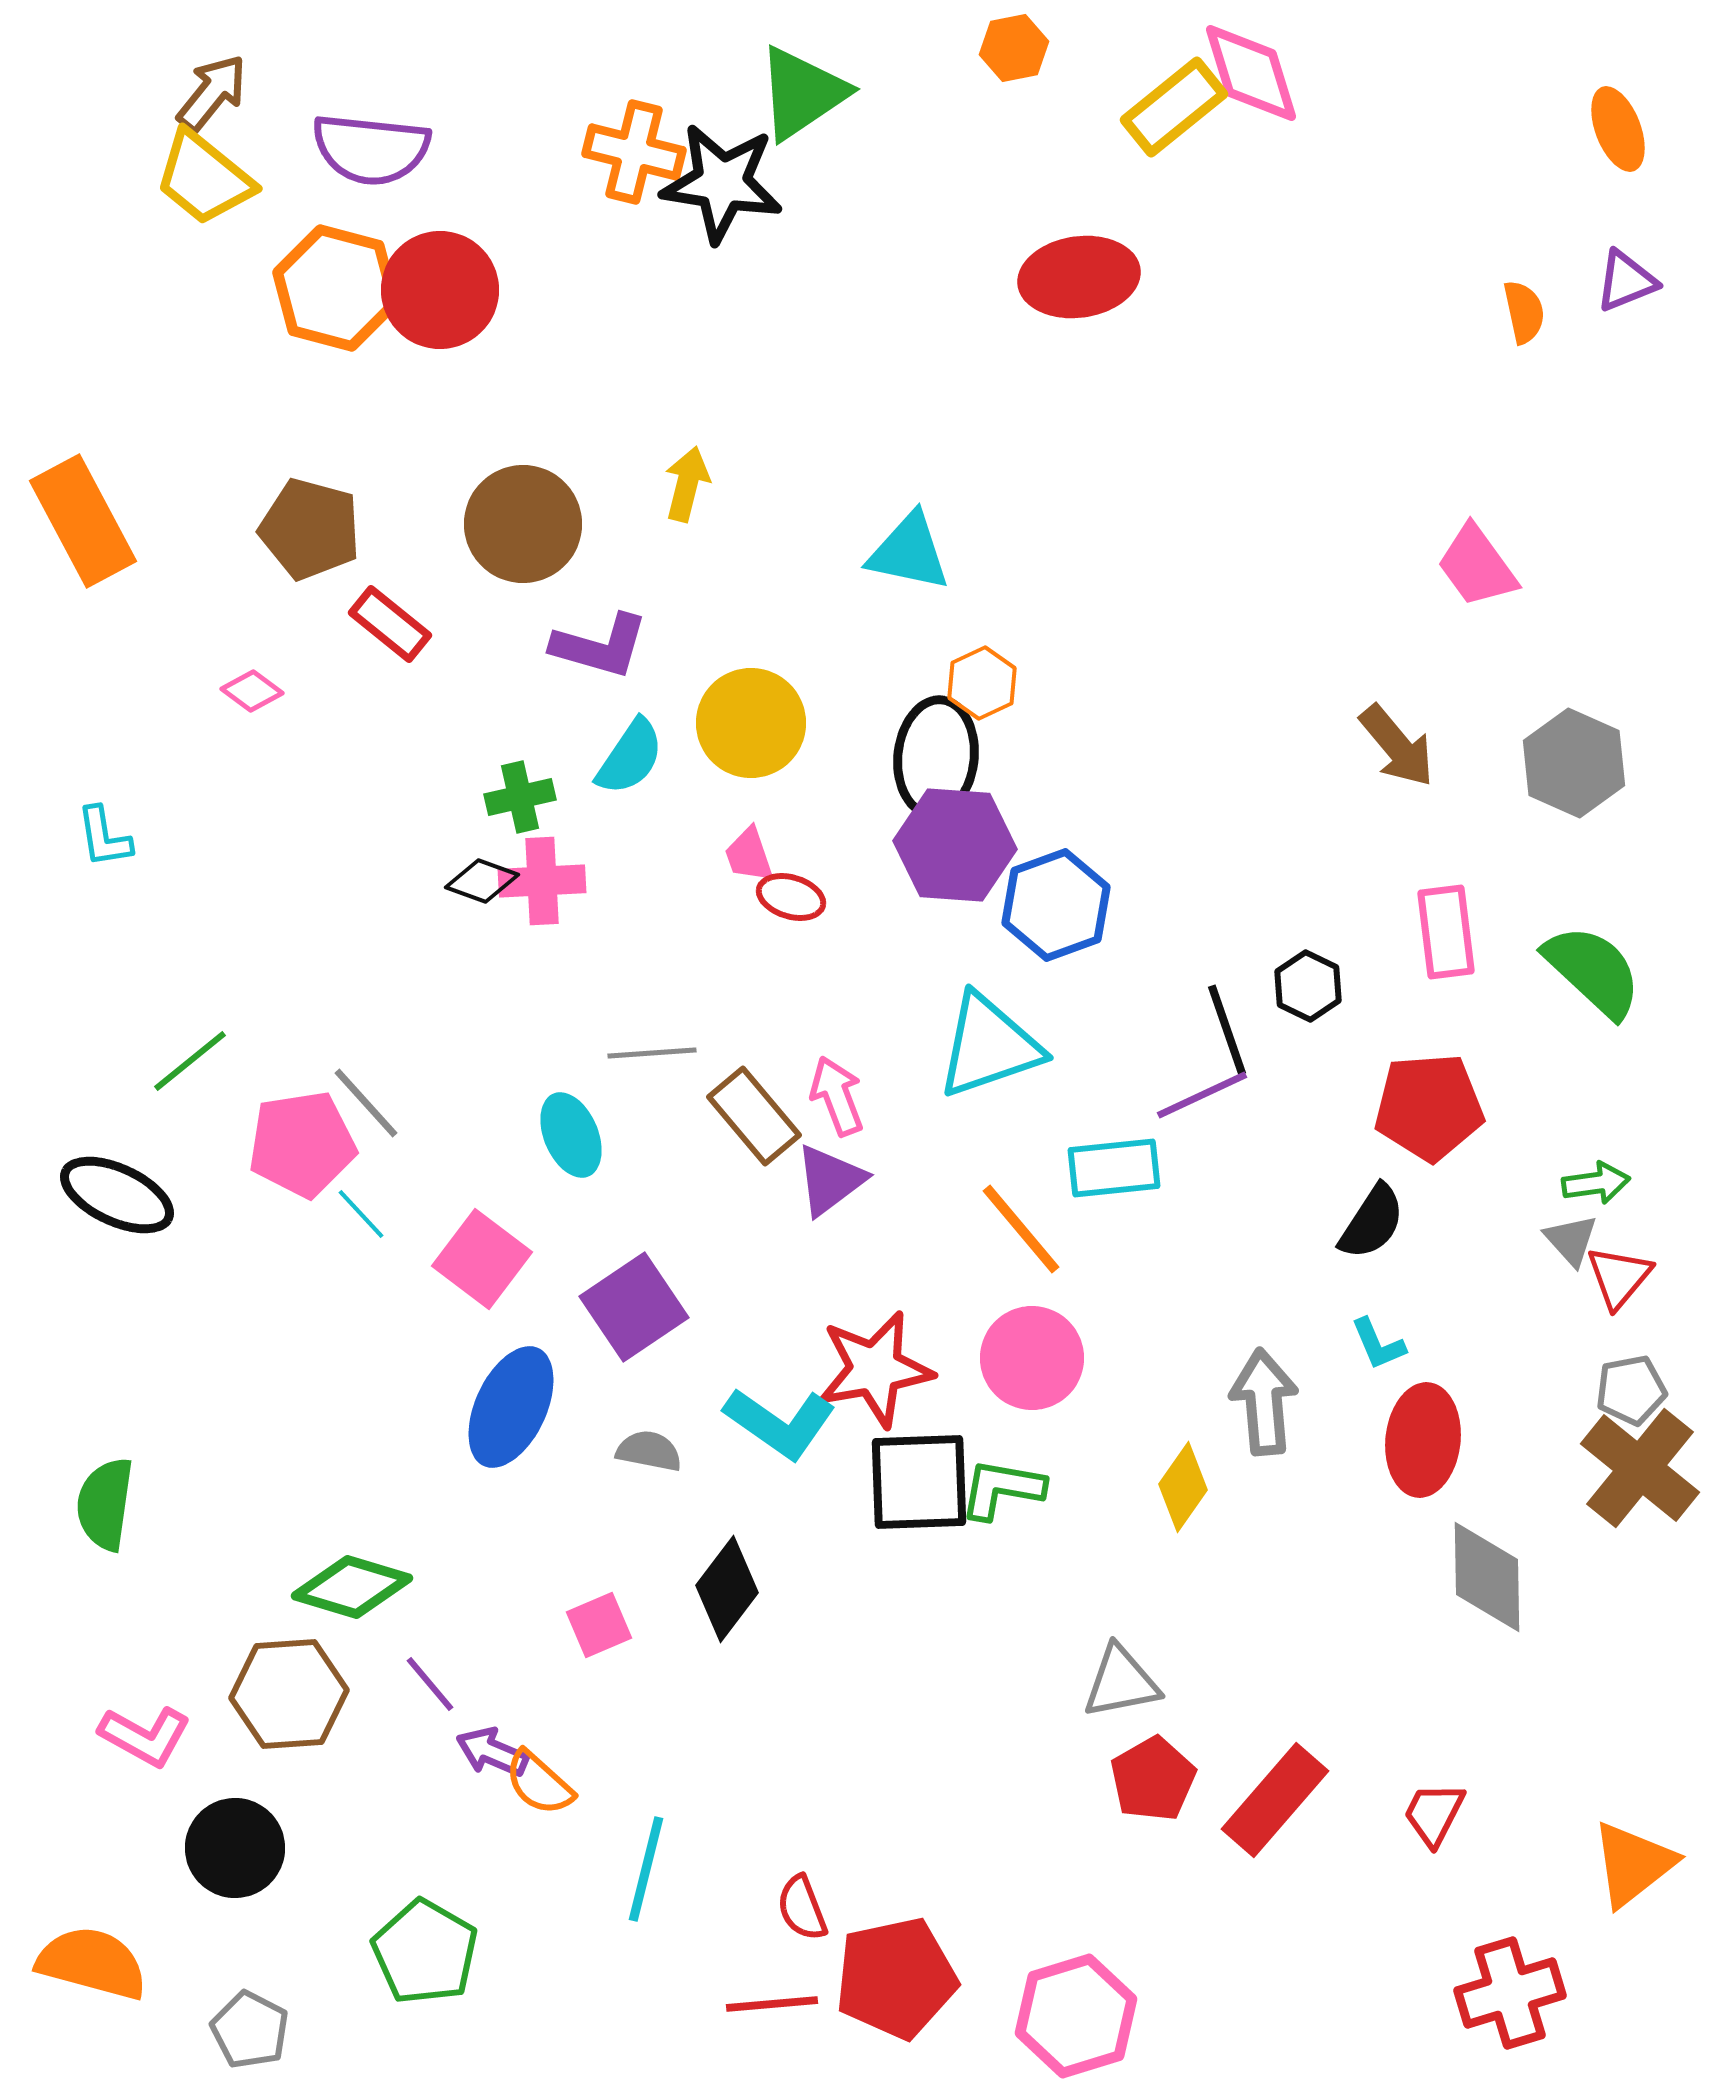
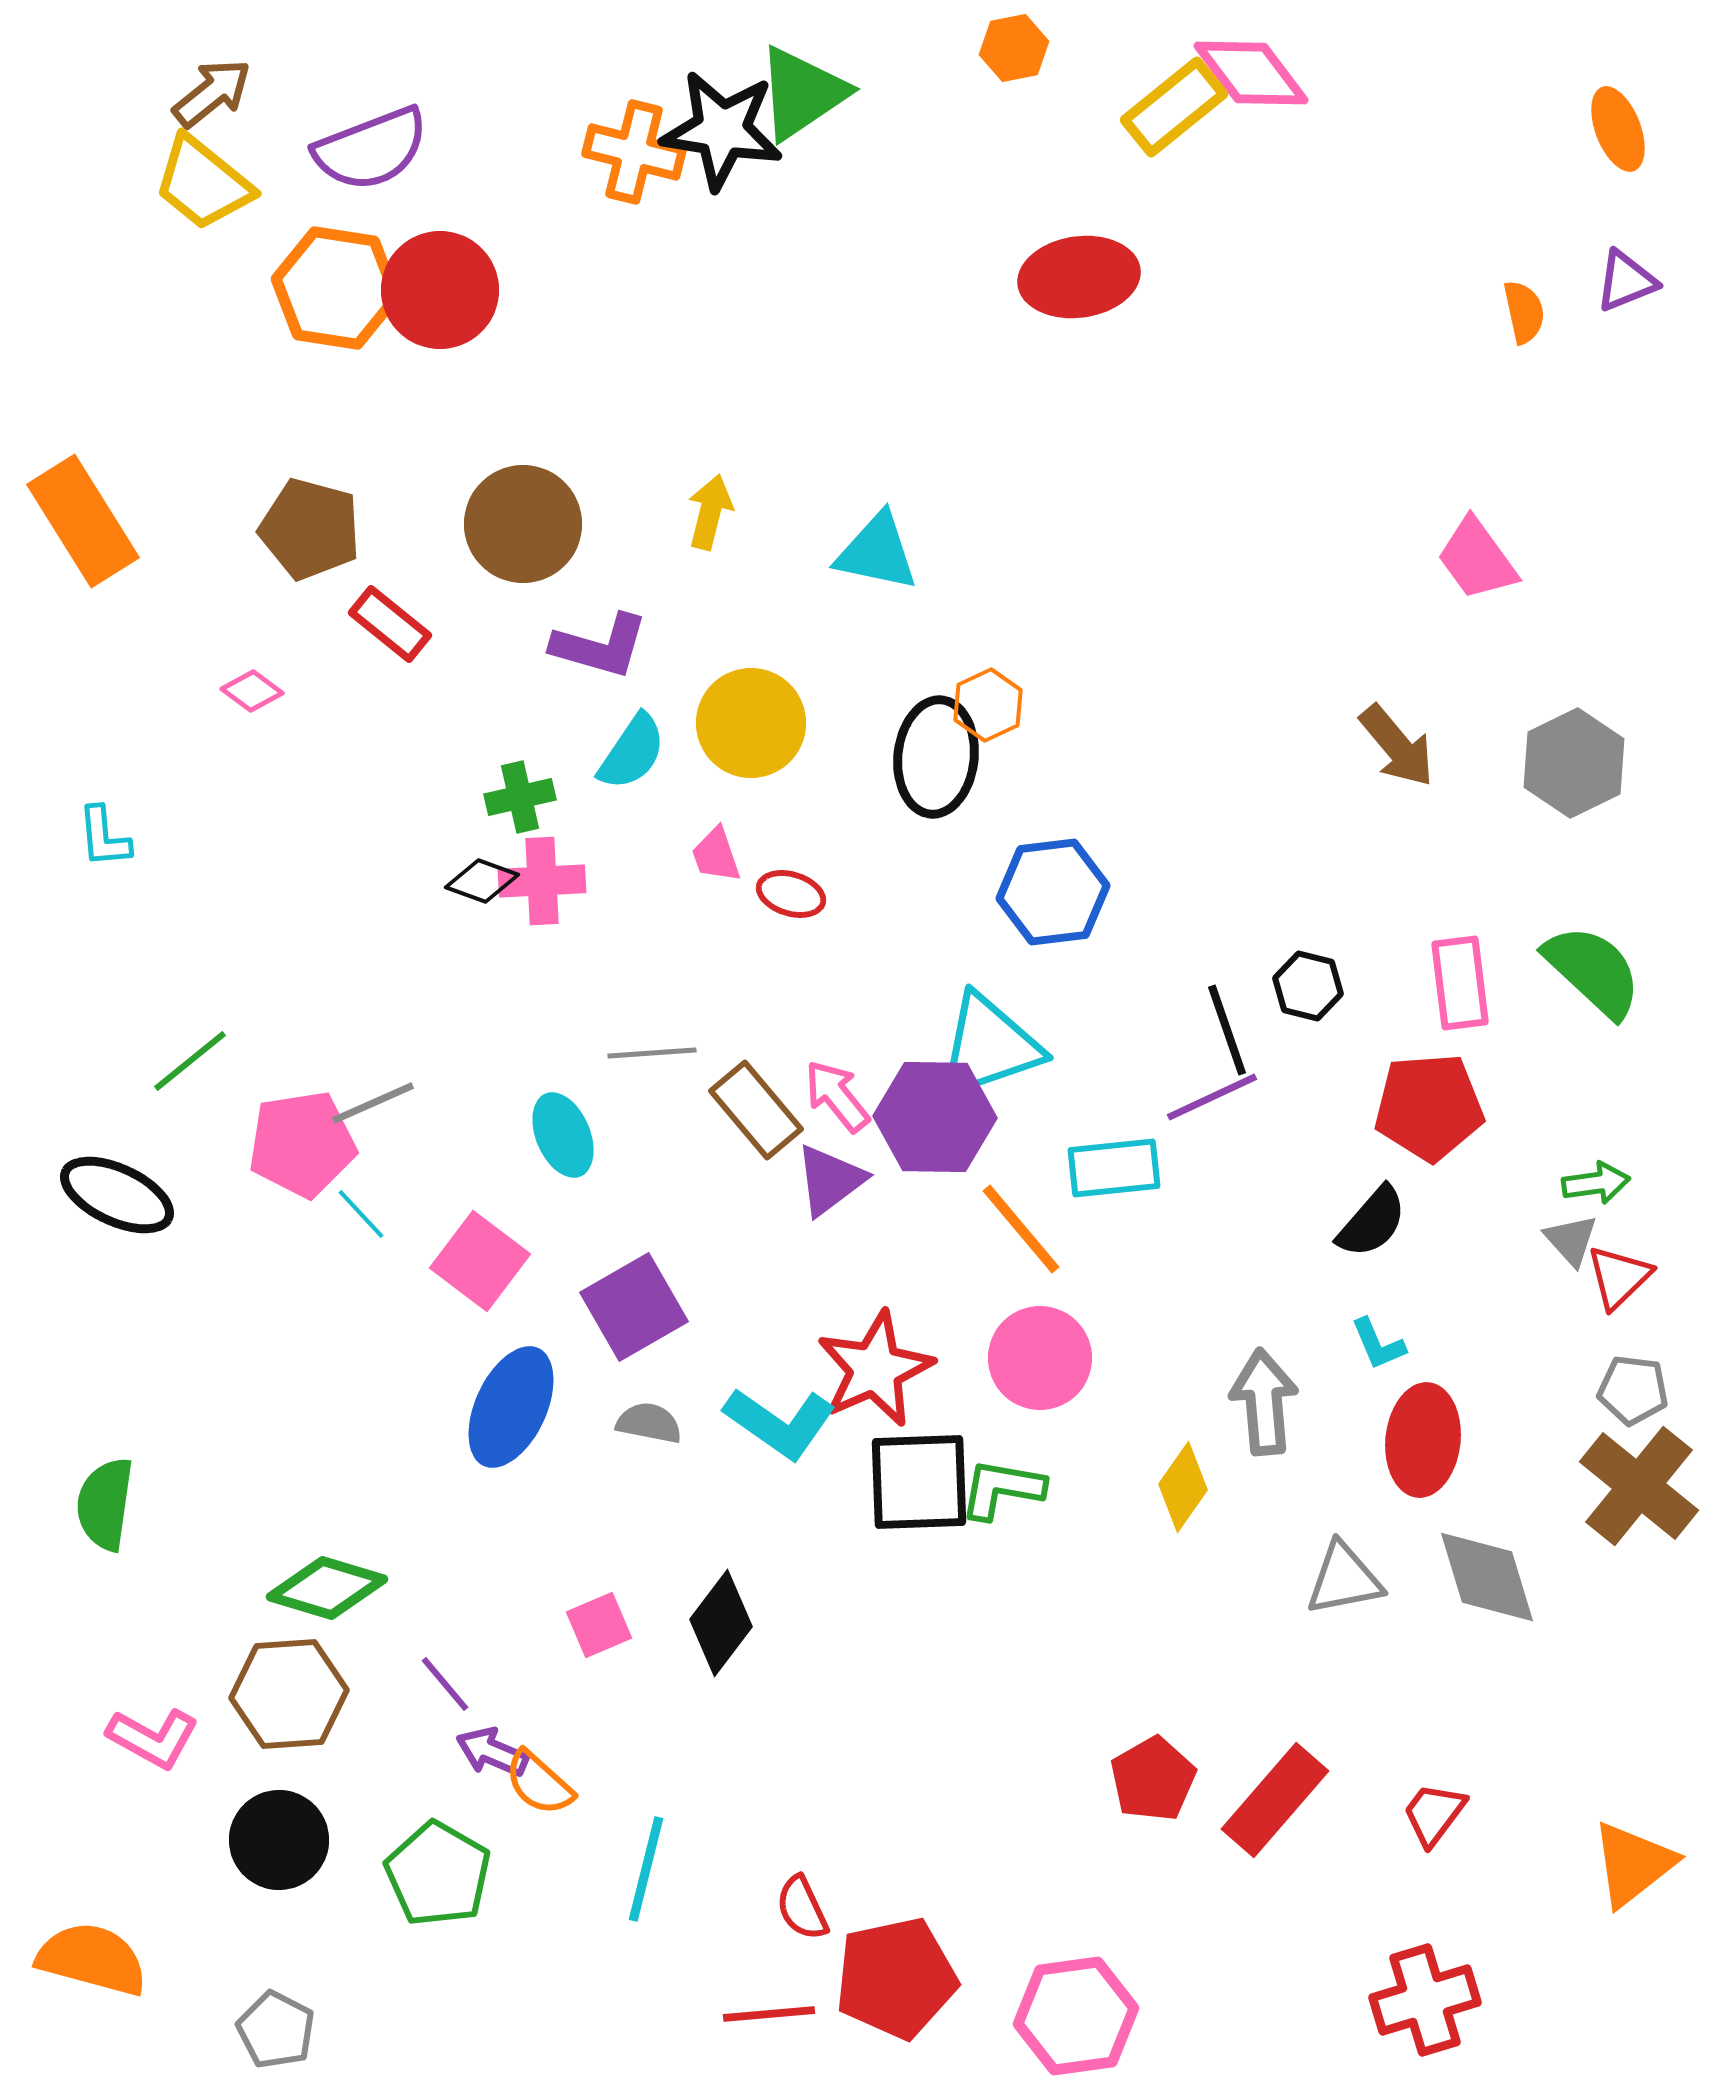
pink diamond at (1251, 73): rotated 20 degrees counterclockwise
brown arrow at (212, 93): rotated 12 degrees clockwise
purple semicircle at (371, 149): rotated 27 degrees counterclockwise
yellow trapezoid at (204, 178): moved 1 px left, 5 px down
black star at (722, 183): moved 53 px up
orange hexagon at (336, 288): rotated 6 degrees counterclockwise
yellow arrow at (687, 484): moved 23 px right, 28 px down
orange rectangle at (83, 521): rotated 4 degrees counterclockwise
cyan triangle at (909, 552): moved 32 px left
pink trapezoid at (1477, 566): moved 7 px up
orange hexagon at (982, 683): moved 6 px right, 22 px down
cyan semicircle at (630, 757): moved 2 px right, 5 px up
gray hexagon at (1574, 763): rotated 10 degrees clockwise
cyan L-shape at (104, 837): rotated 4 degrees clockwise
purple hexagon at (955, 845): moved 20 px left, 272 px down; rotated 3 degrees counterclockwise
pink trapezoid at (749, 855): moved 33 px left
red ellipse at (791, 897): moved 3 px up
blue hexagon at (1056, 905): moved 3 px left, 13 px up; rotated 13 degrees clockwise
pink rectangle at (1446, 932): moved 14 px right, 51 px down
black hexagon at (1308, 986): rotated 12 degrees counterclockwise
purple line at (1202, 1095): moved 10 px right, 2 px down
pink arrow at (837, 1096): rotated 18 degrees counterclockwise
gray line at (366, 1103): moved 7 px right; rotated 72 degrees counterclockwise
brown rectangle at (754, 1116): moved 2 px right, 6 px up
cyan ellipse at (571, 1135): moved 8 px left
black semicircle at (1372, 1222): rotated 8 degrees clockwise
pink square at (482, 1259): moved 2 px left, 2 px down
red triangle at (1619, 1277): rotated 6 degrees clockwise
purple square at (634, 1307): rotated 4 degrees clockwise
pink circle at (1032, 1358): moved 8 px right
red star at (875, 1369): rotated 14 degrees counterclockwise
gray pentagon at (1631, 1390): moved 2 px right; rotated 18 degrees clockwise
gray semicircle at (649, 1451): moved 28 px up
brown cross at (1640, 1468): moved 1 px left, 18 px down
gray diamond at (1487, 1577): rotated 16 degrees counterclockwise
green diamond at (352, 1587): moved 25 px left, 1 px down
black diamond at (727, 1589): moved 6 px left, 34 px down
gray triangle at (1121, 1682): moved 223 px right, 103 px up
purple line at (430, 1684): moved 15 px right
pink L-shape at (145, 1736): moved 8 px right, 2 px down
red trapezoid at (1434, 1814): rotated 10 degrees clockwise
black circle at (235, 1848): moved 44 px right, 8 px up
red semicircle at (802, 1908): rotated 4 degrees counterclockwise
green pentagon at (425, 1952): moved 13 px right, 78 px up
orange semicircle at (92, 1963): moved 4 px up
red cross at (1510, 1993): moved 85 px left, 7 px down
red line at (772, 2004): moved 3 px left, 10 px down
pink hexagon at (1076, 2016): rotated 9 degrees clockwise
gray pentagon at (250, 2030): moved 26 px right
